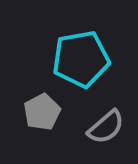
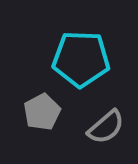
cyan pentagon: rotated 12 degrees clockwise
